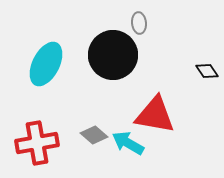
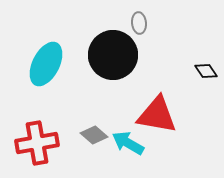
black diamond: moved 1 px left
red triangle: moved 2 px right
